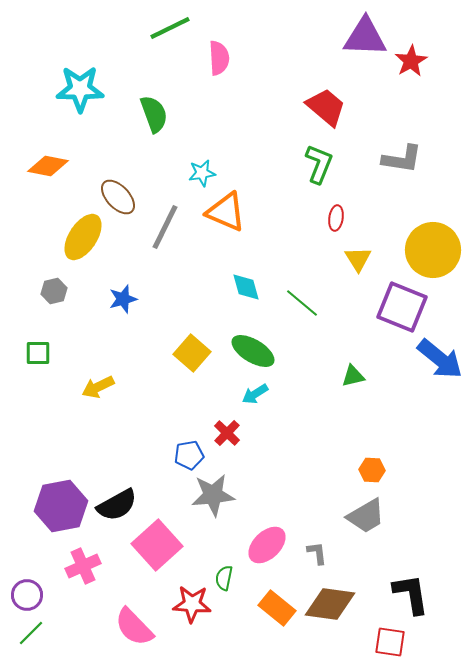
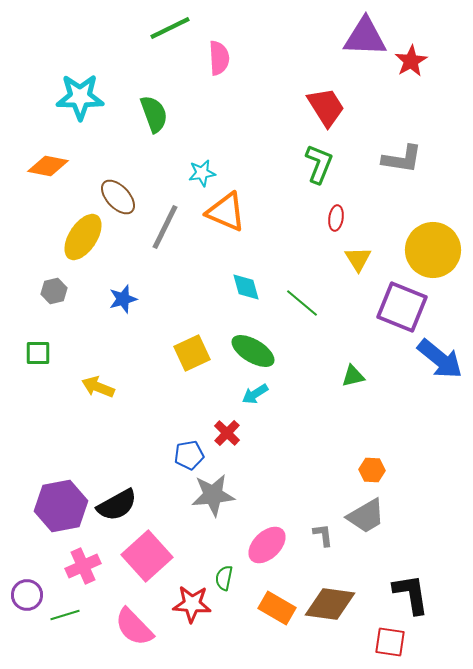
cyan star at (80, 89): moved 8 px down
red trapezoid at (326, 107): rotated 18 degrees clockwise
yellow square at (192, 353): rotated 24 degrees clockwise
yellow arrow at (98, 387): rotated 48 degrees clockwise
pink square at (157, 545): moved 10 px left, 11 px down
gray L-shape at (317, 553): moved 6 px right, 18 px up
orange rectangle at (277, 608): rotated 9 degrees counterclockwise
green line at (31, 633): moved 34 px right, 18 px up; rotated 28 degrees clockwise
